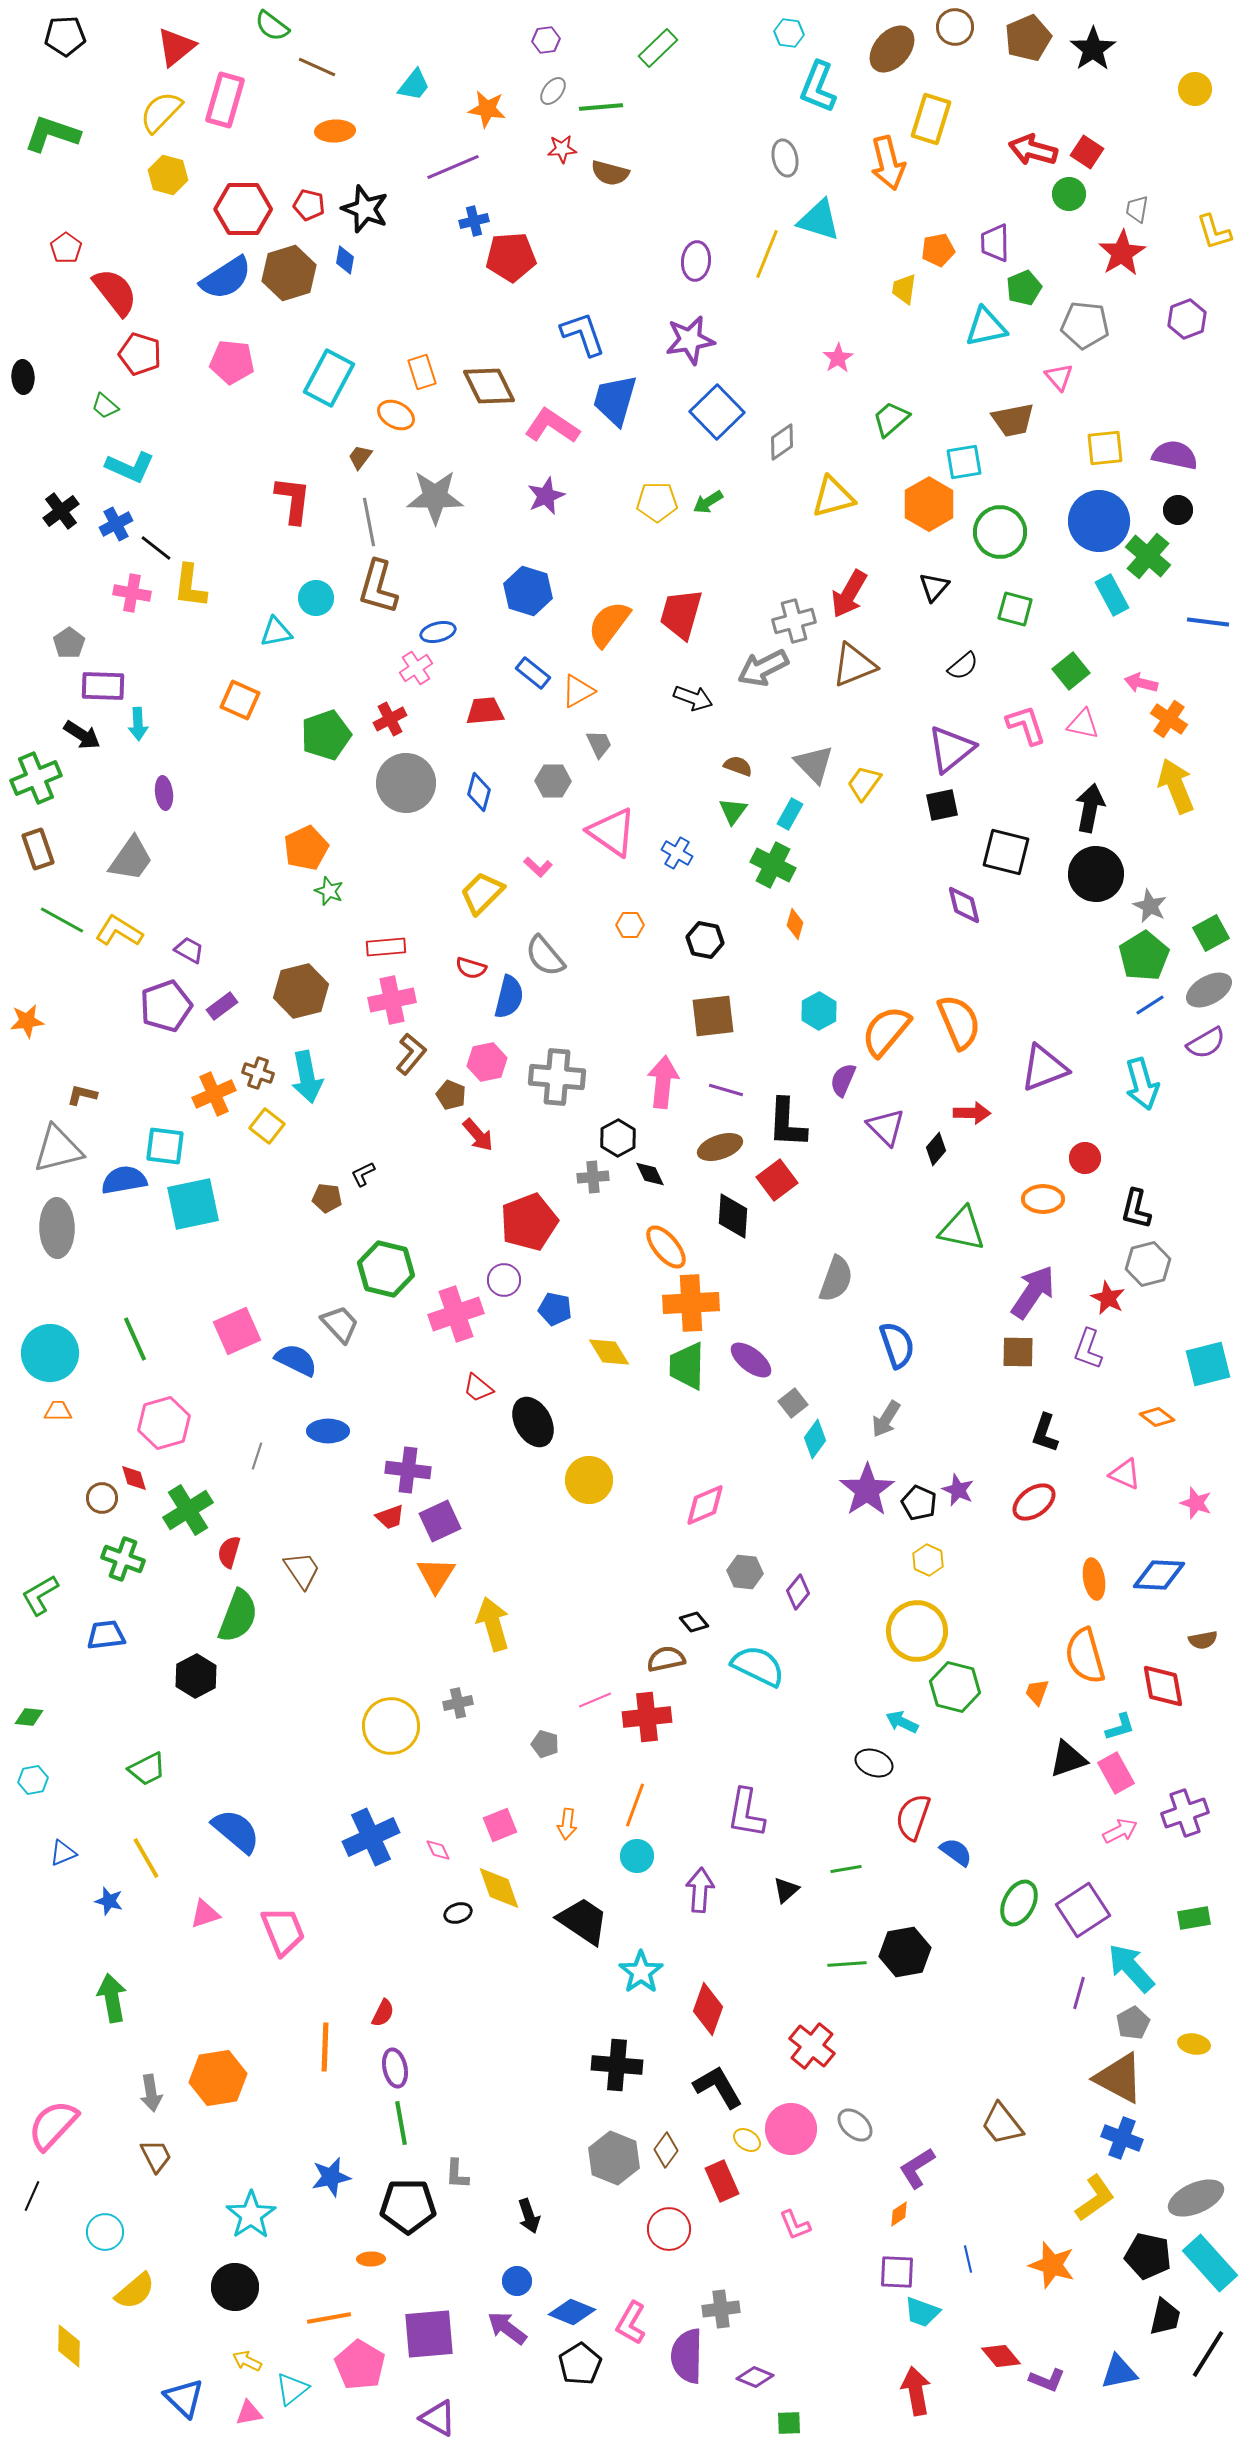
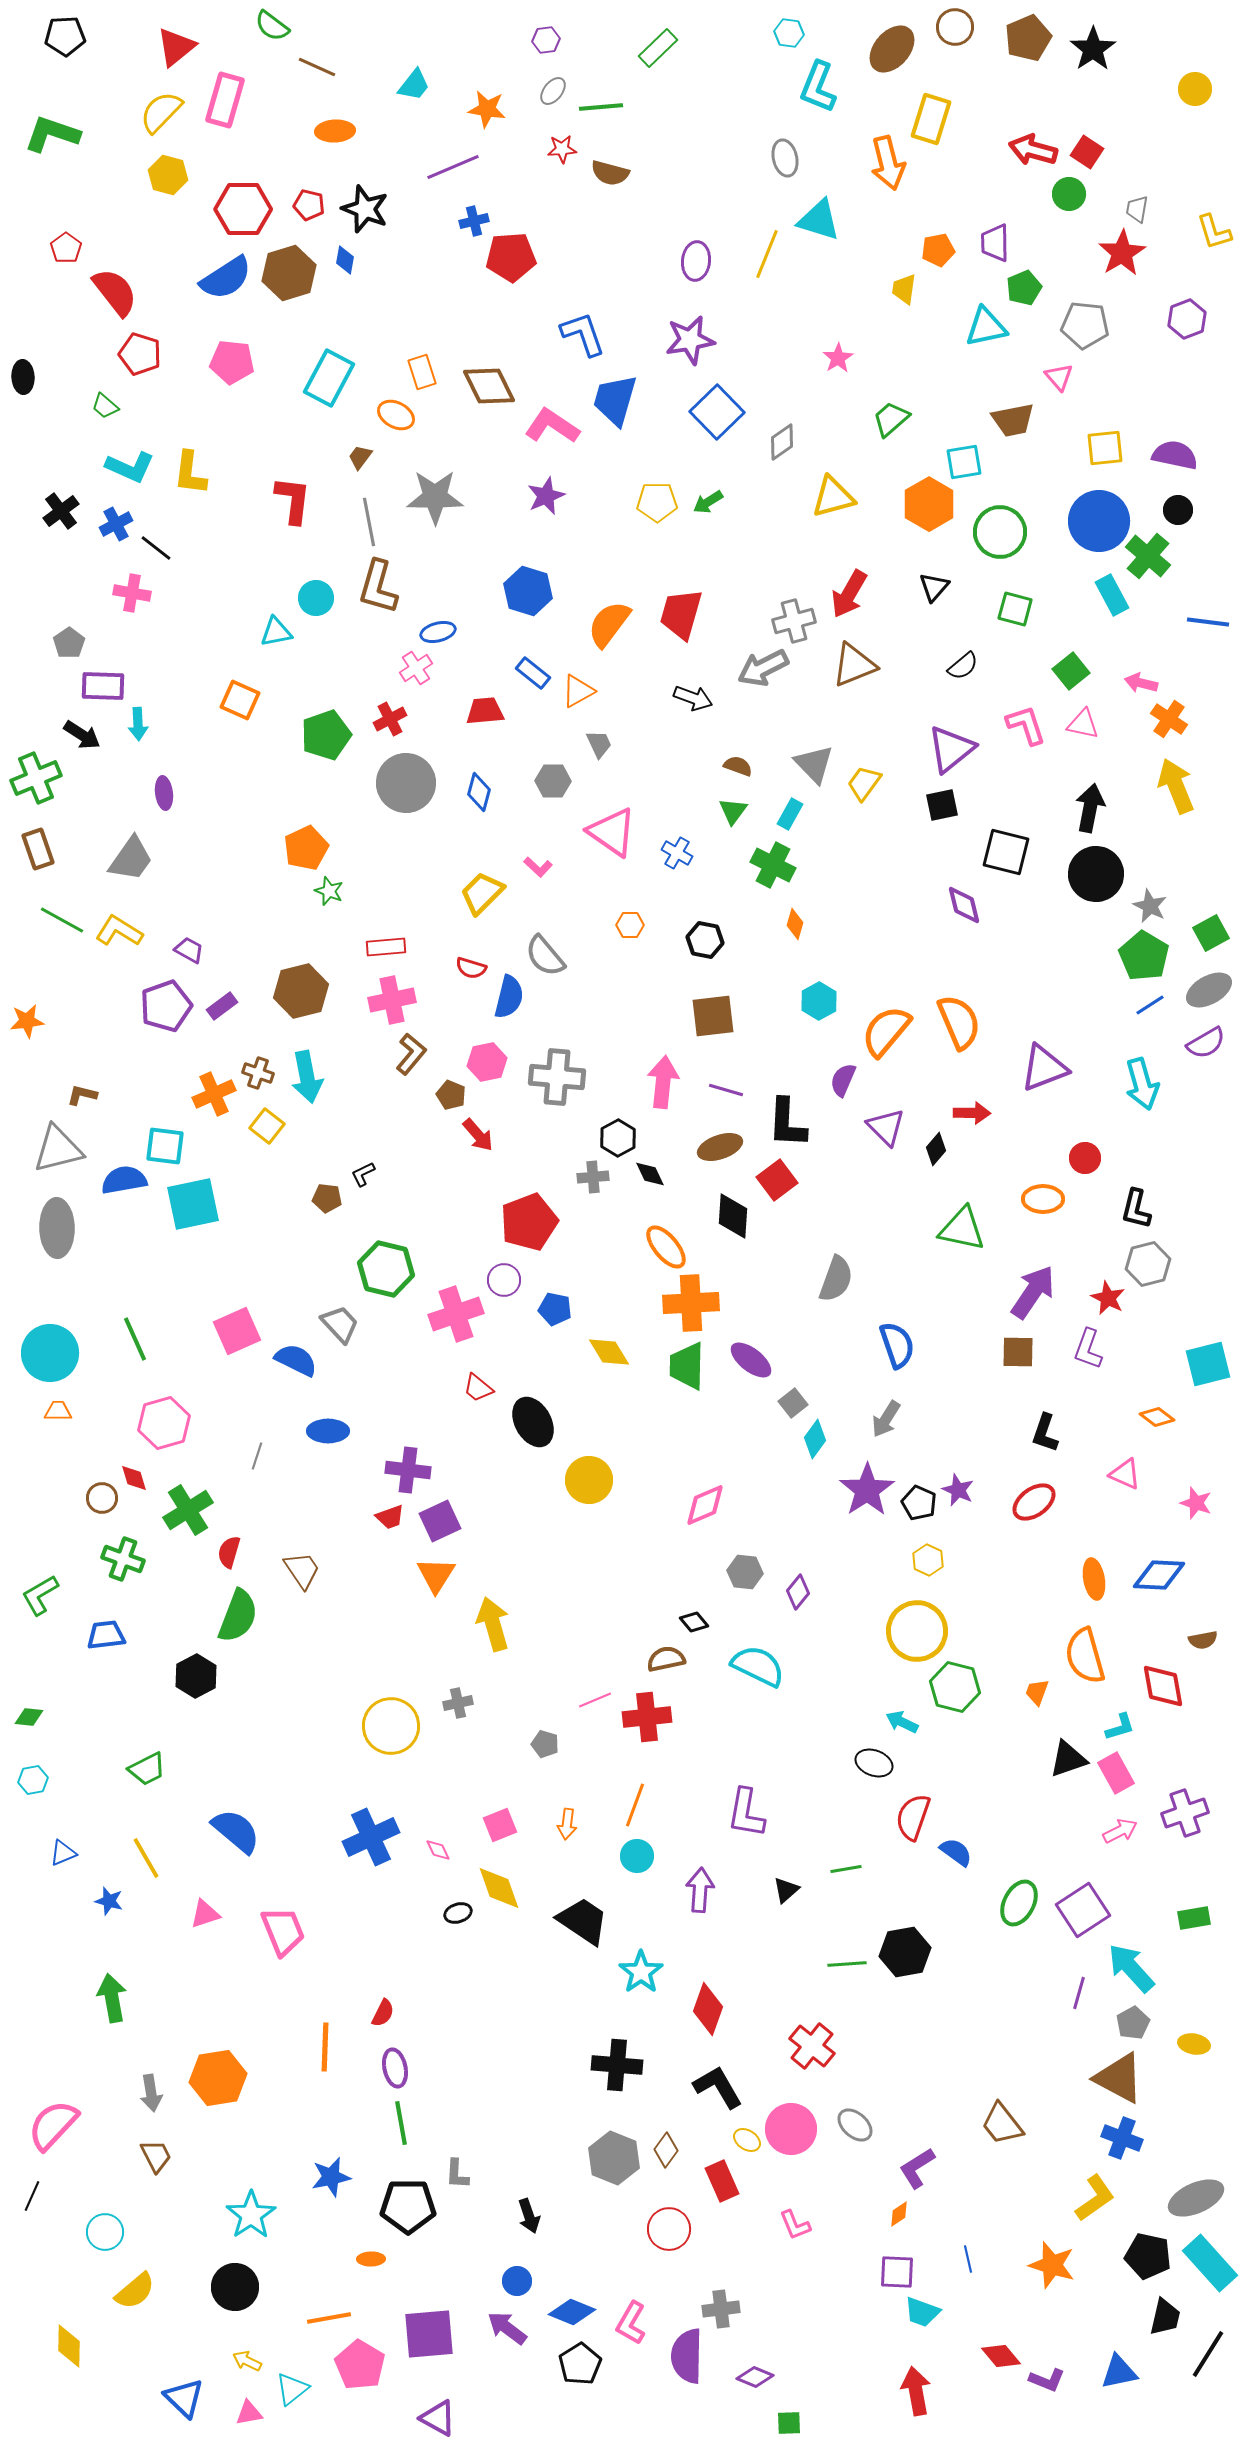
yellow L-shape at (190, 586): moved 113 px up
green pentagon at (1144, 956): rotated 9 degrees counterclockwise
cyan hexagon at (819, 1011): moved 10 px up
